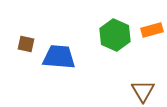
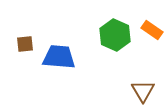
orange rectangle: rotated 50 degrees clockwise
brown square: moved 1 px left; rotated 18 degrees counterclockwise
